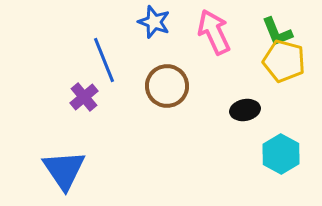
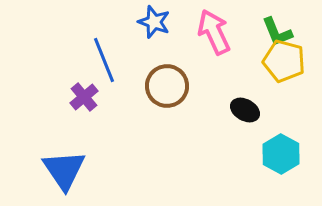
black ellipse: rotated 40 degrees clockwise
